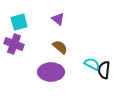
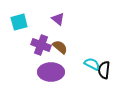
purple cross: moved 27 px right, 1 px down
